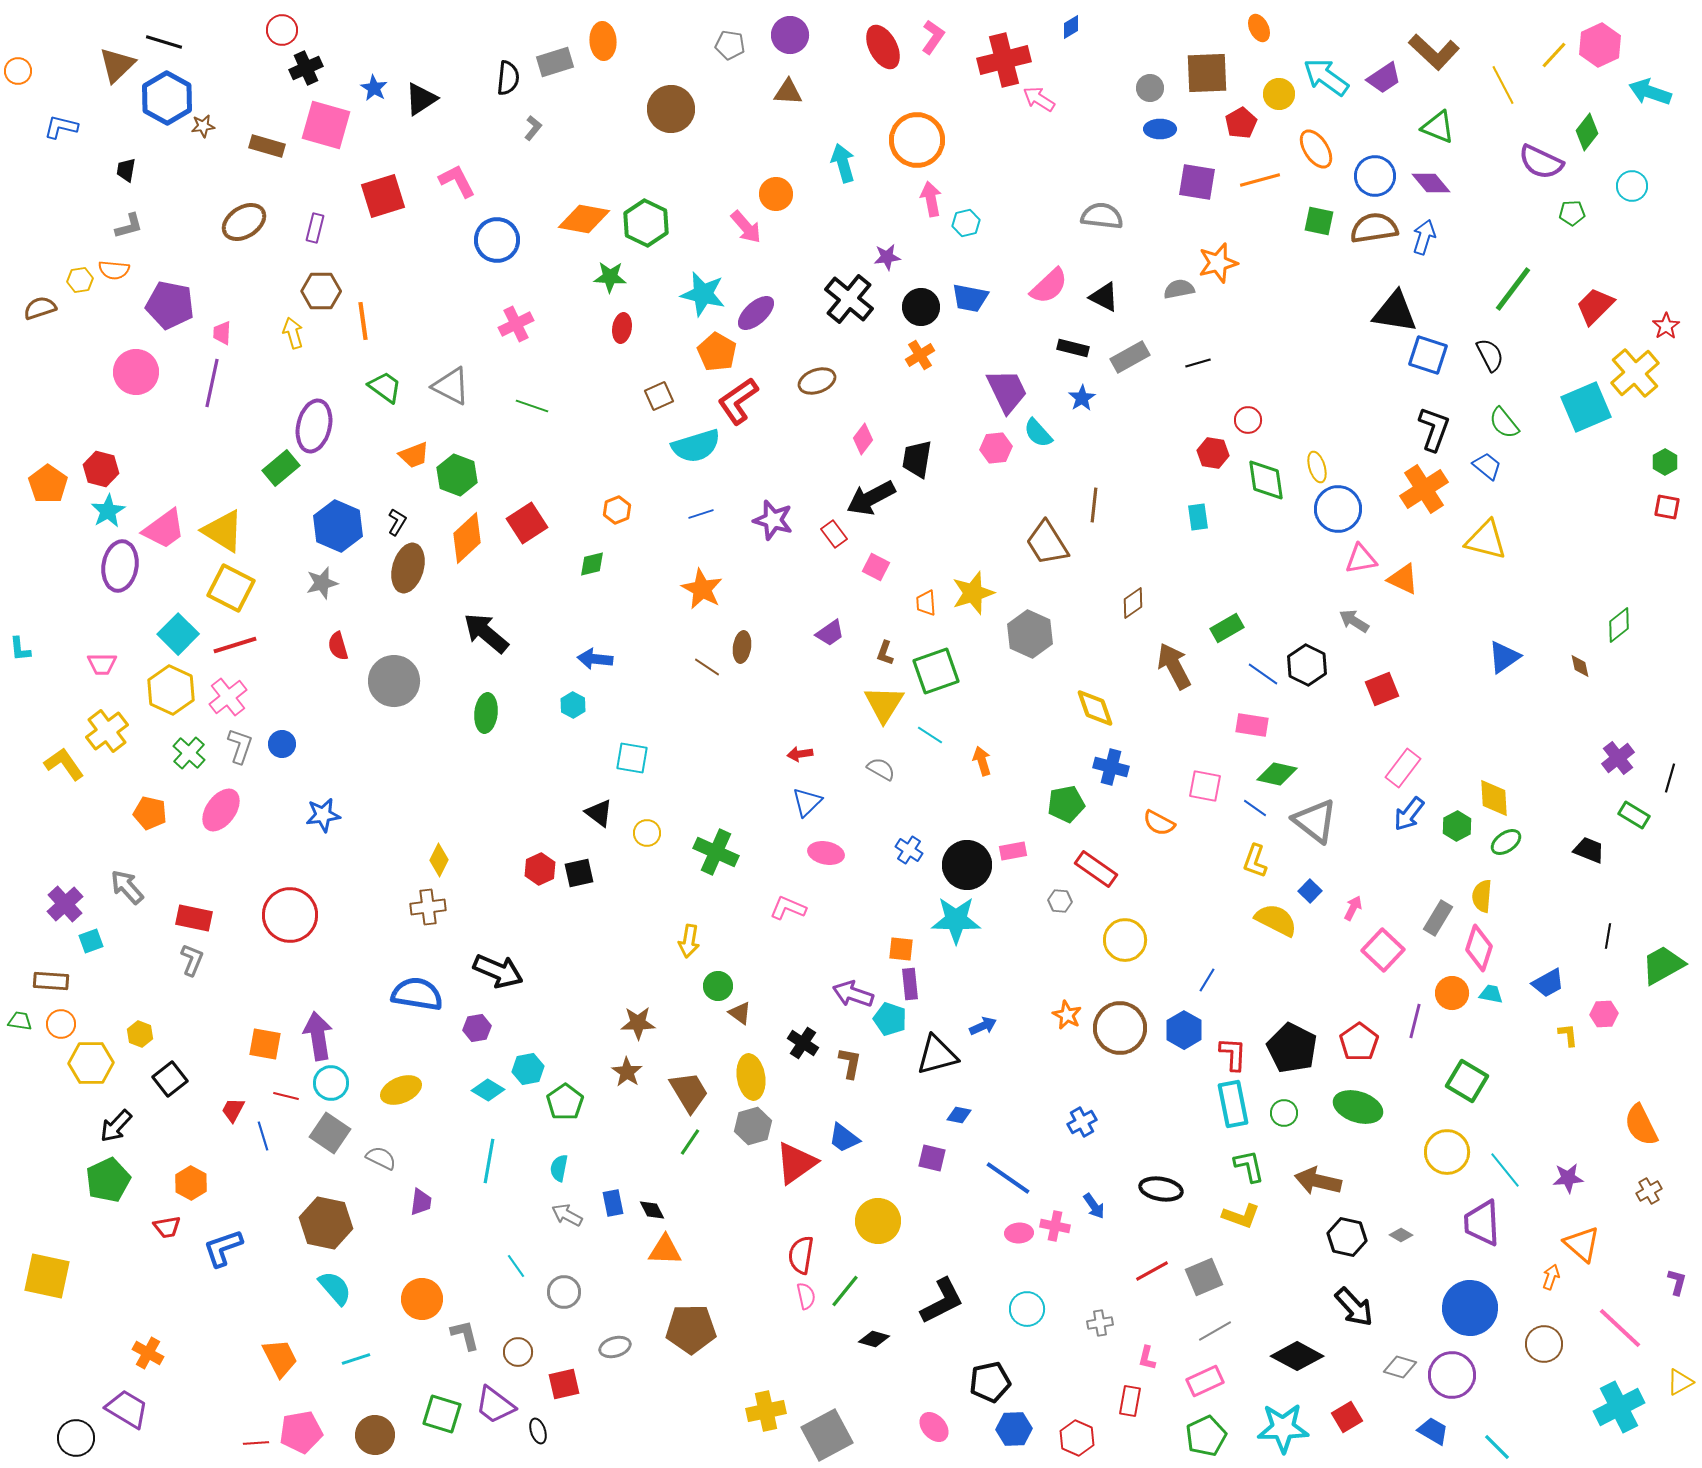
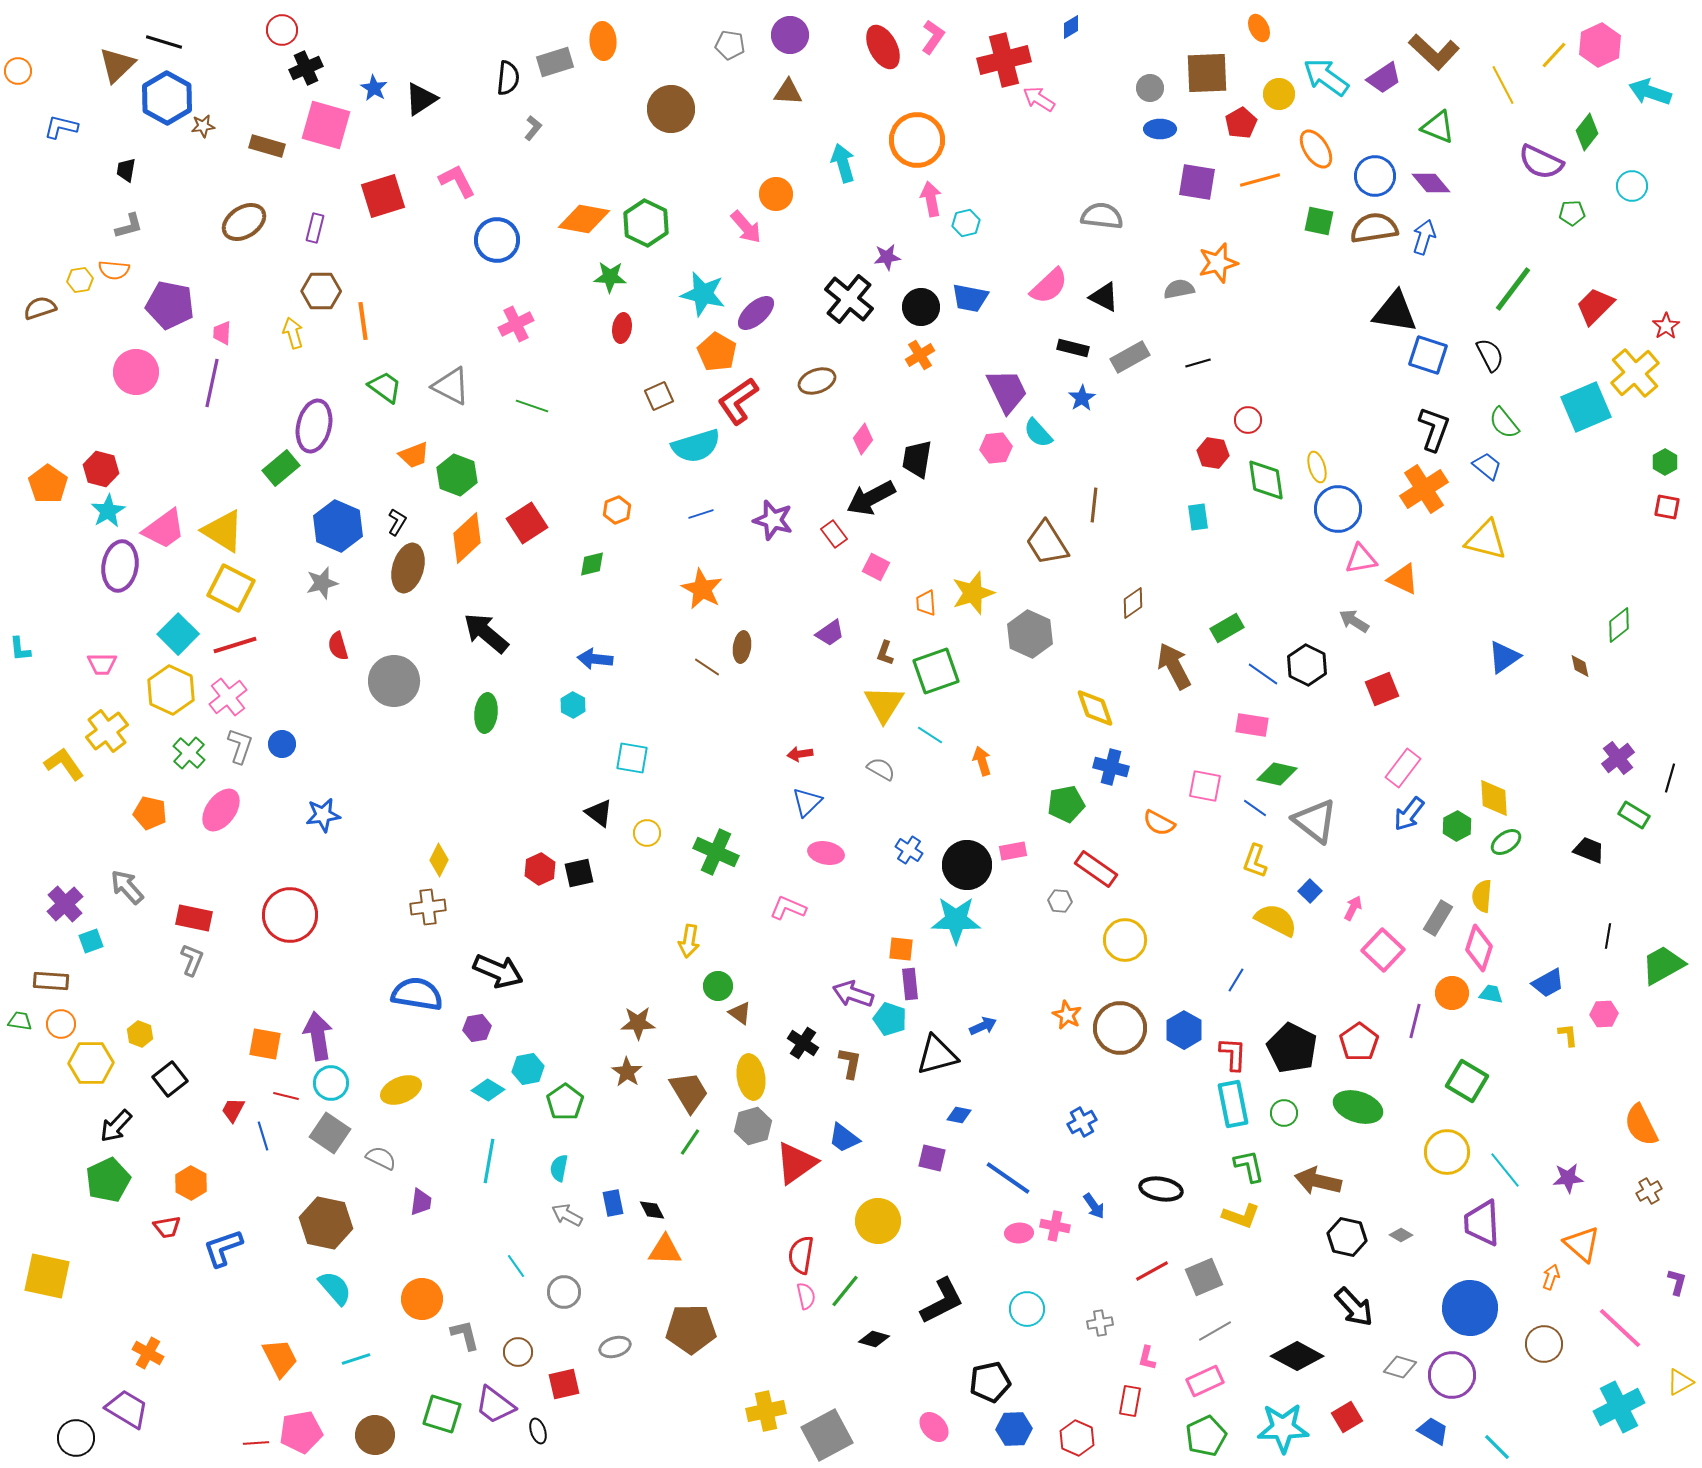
blue line at (1207, 980): moved 29 px right
